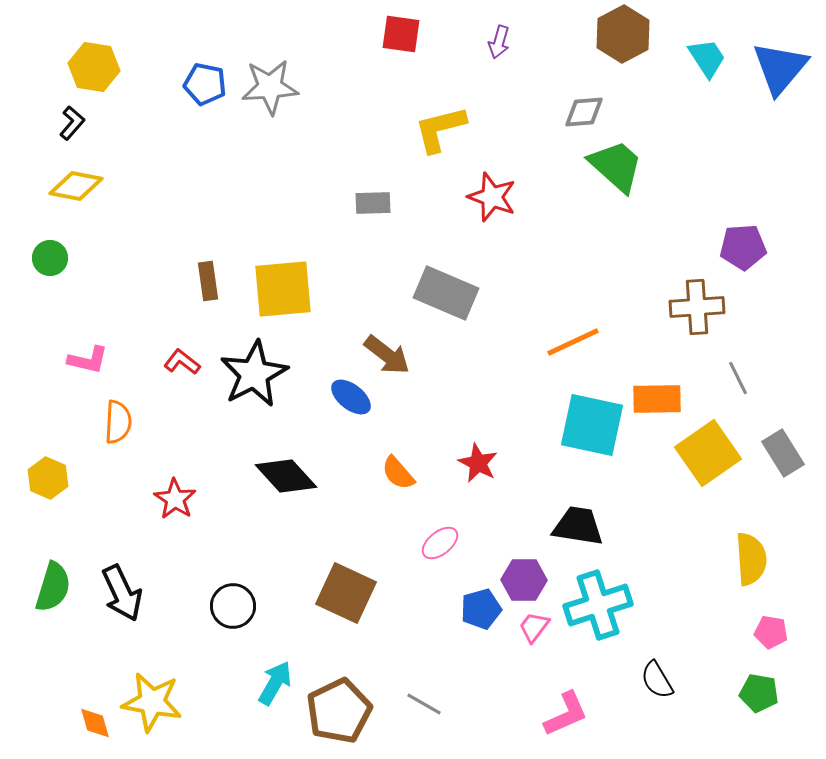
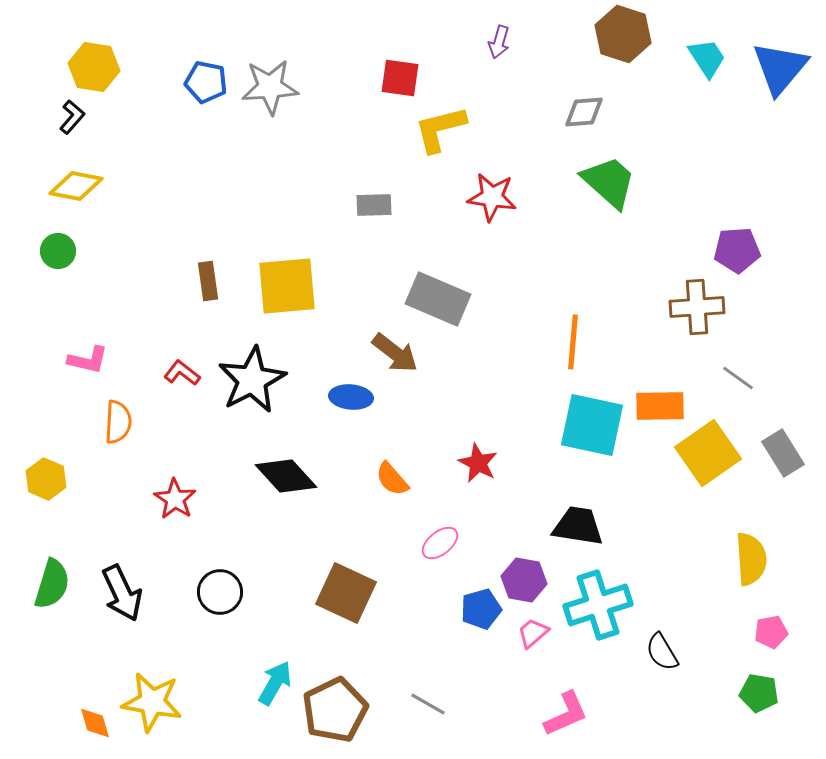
red square at (401, 34): moved 1 px left, 44 px down
brown hexagon at (623, 34): rotated 14 degrees counterclockwise
blue pentagon at (205, 84): moved 1 px right, 2 px up
black L-shape at (72, 123): moved 6 px up
green trapezoid at (616, 166): moved 7 px left, 16 px down
red star at (492, 197): rotated 12 degrees counterclockwise
gray rectangle at (373, 203): moved 1 px right, 2 px down
purple pentagon at (743, 247): moved 6 px left, 3 px down
green circle at (50, 258): moved 8 px right, 7 px up
yellow square at (283, 289): moved 4 px right, 3 px up
gray rectangle at (446, 293): moved 8 px left, 6 px down
orange line at (573, 342): rotated 60 degrees counterclockwise
brown arrow at (387, 355): moved 8 px right, 2 px up
red L-shape at (182, 362): moved 11 px down
black star at (254, 374): moved 2 px left, 6 px down
gray line at (738, 378): rotated 28 degrees counterclockwise
blue ellipse at (351, 397): rotated 33 degrees counterclockwise
orange rectangle at (657, 399): moved 3 px right, 7 px down
orange semicircle at (398, 473): moved 6 px left, 6 px down
yellow hexagon at (48, 478): moved 2 px left, 1 px down
purple hexagon at (524, 580): rotated 9 degrees clockwise
green semicircle at (53, 587): moved 1 px left, 3 px up
black circle at (233, 606): moved 13 px left, 14 px up
pink trapezoid at (534, 627): moved 1 px left, 6 px down; rotated 12 degrees clockwise
pink pentagon at (771, 632): rotated 20 degrees counterclockwise
black semicircle at (657, 680): moved 5 px right, 28 px up
gray line at (424, 704): moved 4 px right
brown pentagon at (339, 711): moved 4 px left, 1 px up
